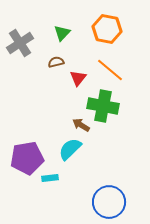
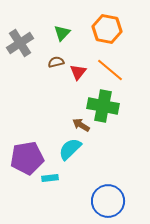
red triangle: moved 6 px up
blue circle: moved 1 px left, 1 px up
